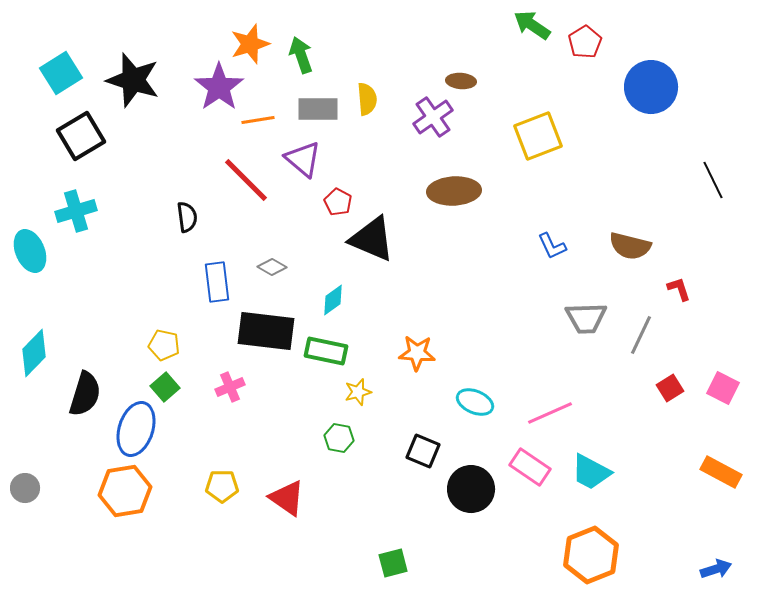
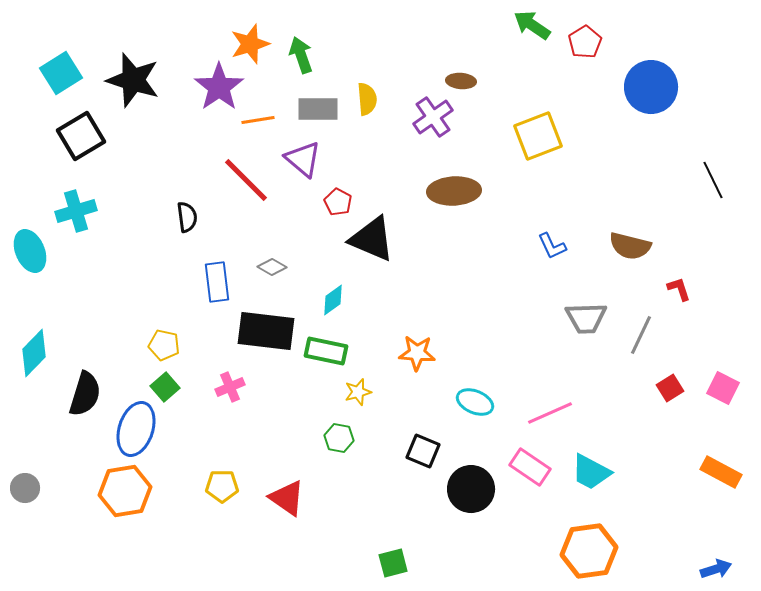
orange hexagon at (591, 555): moved 2 px left, 4 px up; rotated 14 degrees clockwise
